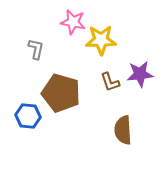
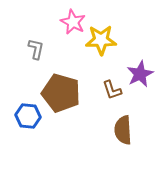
pink star: rotated 15 degrees clockwise
purple star: rotated 20 degrees counterclockwise
brown L-shape: moved 2 px right, 8 px down
